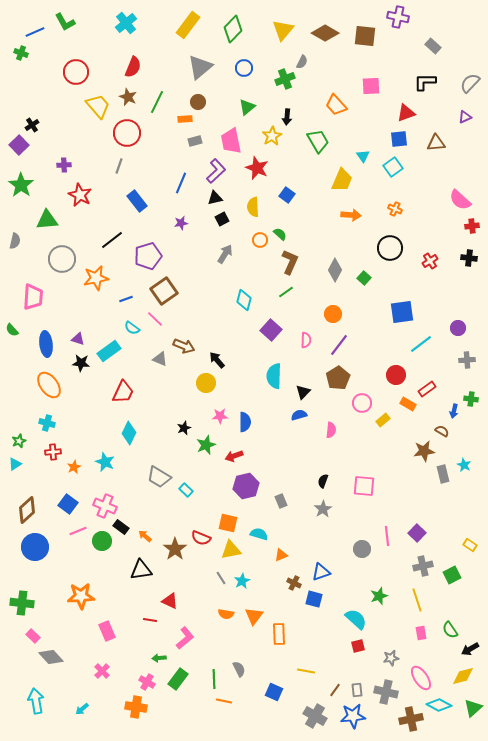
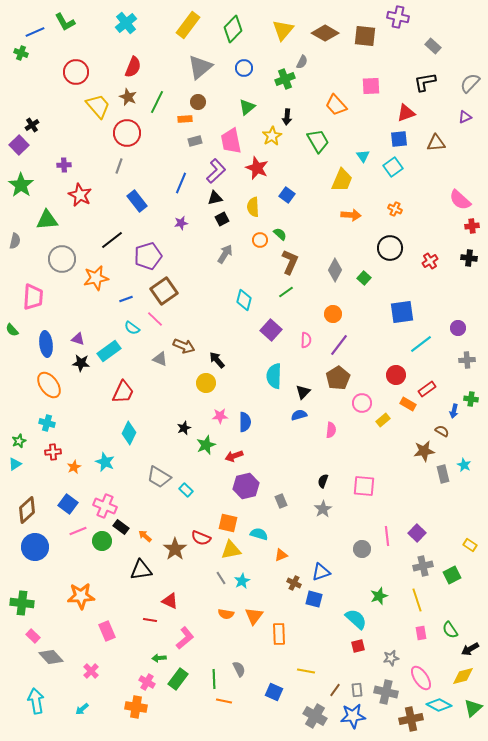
black L-shape at (425, 82): rotated 10 degrees counterclockwise
pink cross at (102, 671): moved 11 px left
